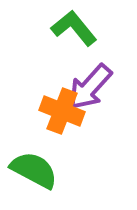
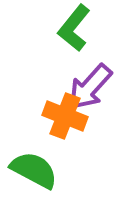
green L-shape: rotated 102 degrees counterclockwise
orange cross: moved 3 px right, 5 px down
